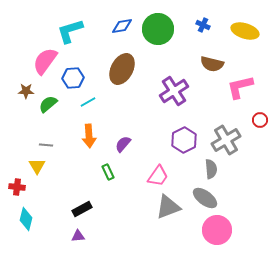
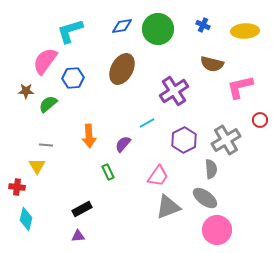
yellow ellipse: rotated 20 degrees counterclockwise
cyan line: moved 59 px right, 21 px down
